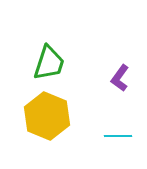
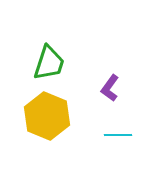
purple L-shape: moved 10 px left, 10 px down
cyan line: moved 1 px up
